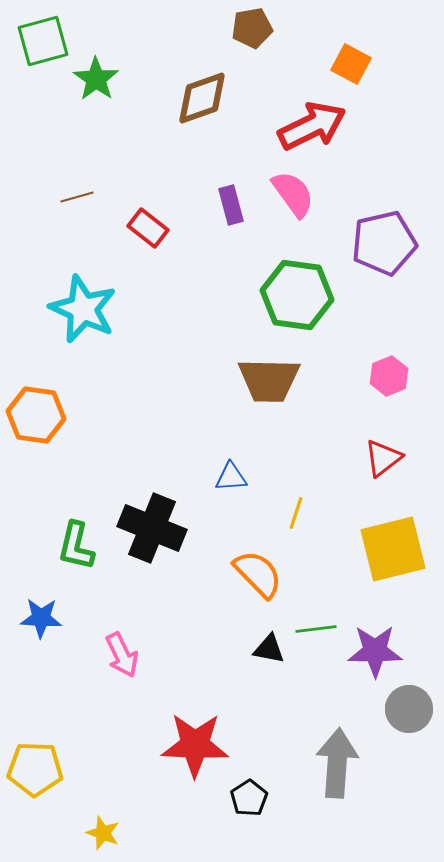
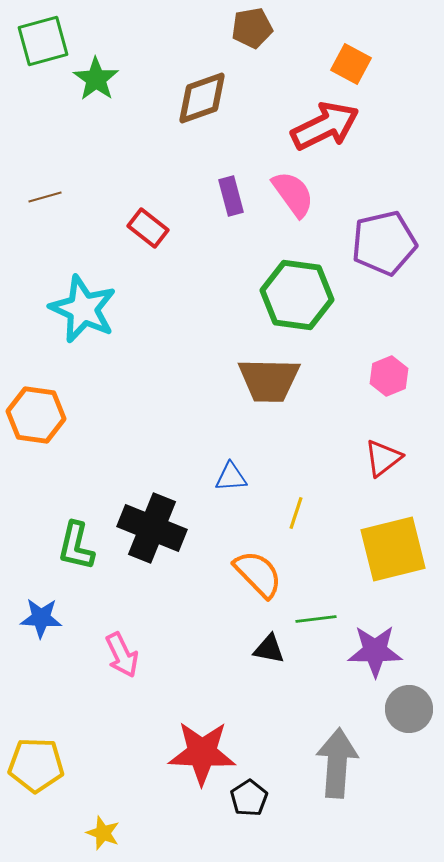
red arrow: moved 13 px right
brown line: moved 32 px left
purple rectangle: moved 9 px up
green line: moved 10 px up
red star: moved 7 px right, 8 px down
yellow pentagon: moved 1 px right, 4 px up
